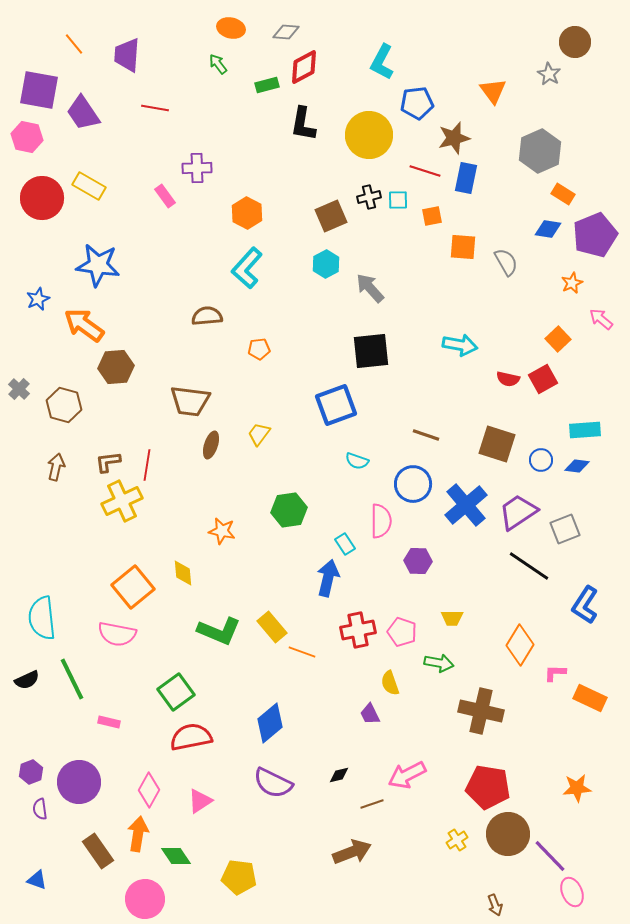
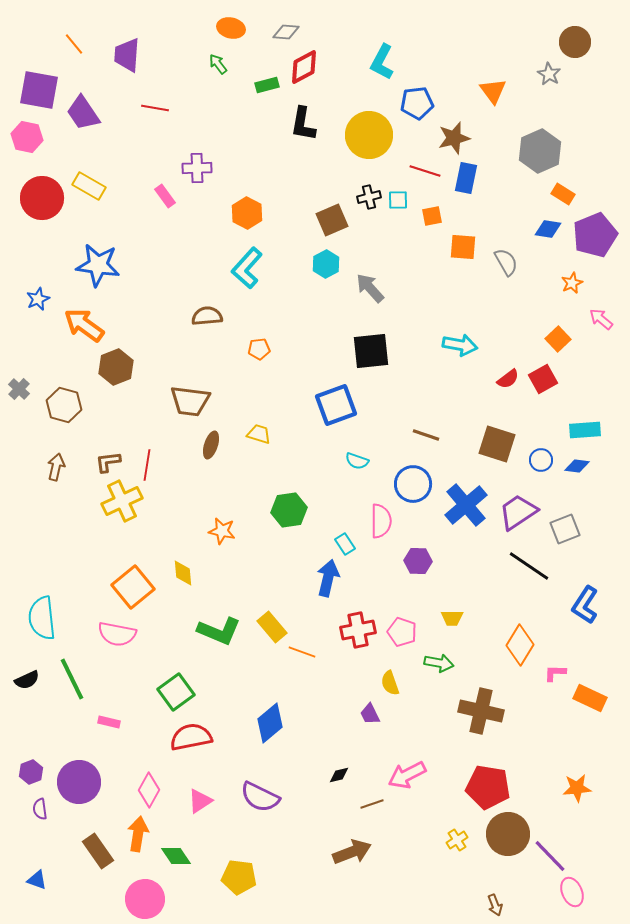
brown square at (331, 216): moved 1 px right, 4 px down
brown hexagon at (116, 367): rotated 16 degrees counterclockwise
red semicircle at (508, 379): rotated 50 degrees counterclockwise
yellow trapezoid at (259, 434): rotated 70 degrees clockwise
purple semicircle at (273, 783): moved 13 px left, 14 px down
